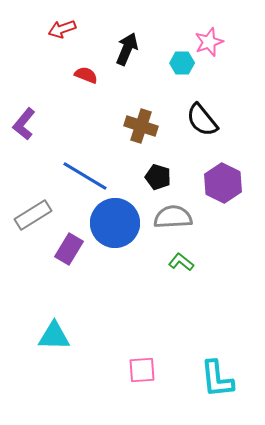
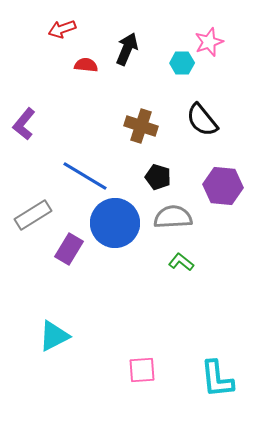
red semicircle: moved 10 px up; rotated 15 degrees counterclockwise
purple hexagon: moved 3 px down; rotated 21 degrees counterclockwise
cyan triangle: rotated 28 degrees counterclockwise
